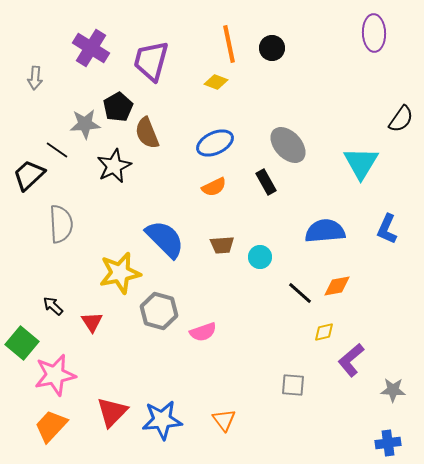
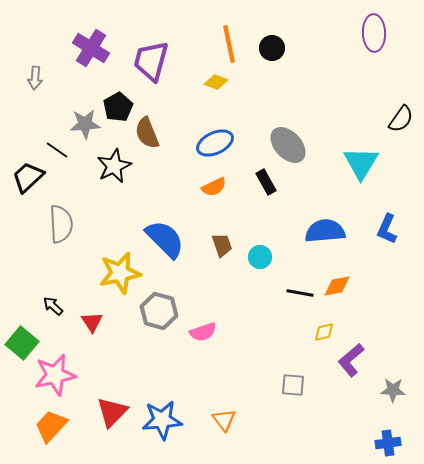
black trapezoid at (29, 175): moved 1 px left, 2 px down
brown trapezoid at (222, 245): rotated 105 degrees counterclockwise
black line at (300, 293): rotated 32 degrees counterclockwise
